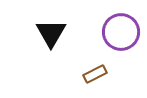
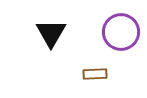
brown rectangle: rotated 25 degrees clockwise
